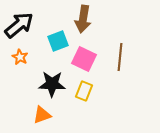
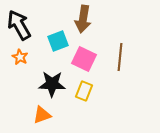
black arrow: rotated 80 degrees counterclockwise
